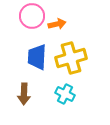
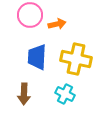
pink circle: moved 2 px left, 1 px up
yellow cross: moved 5 px right, 1 px down; rotated 28 degrees clockwise
